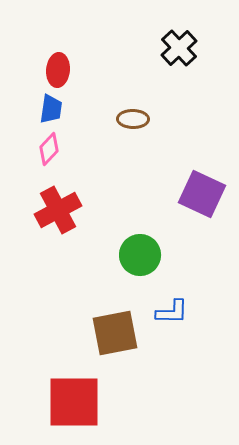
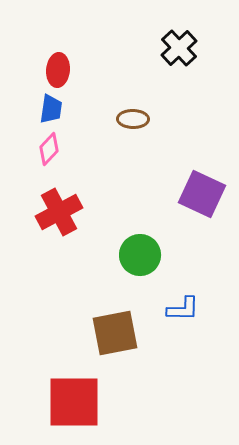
red cross: moved 1 px right, 2 px down
blue L-shape: moved 11 px right, 3 px up
